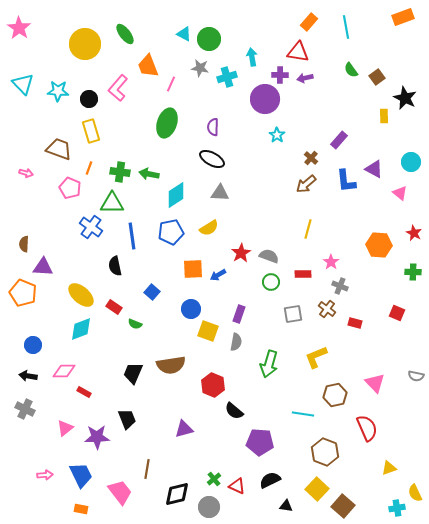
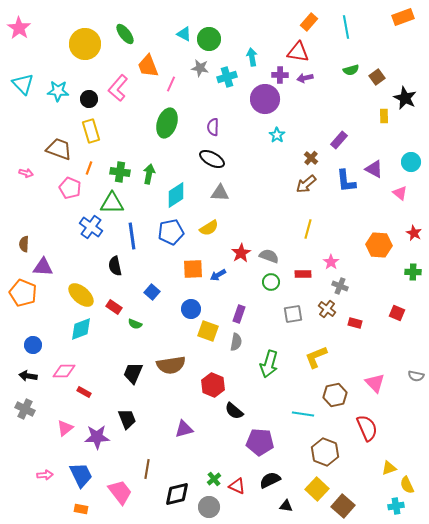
green semicircle at (351, 70): rotated 70 degrees counterclockwise
green arrow at (149, 174): rotated 90 degrees clockwise
yellow semicircle at (415, 493): moved 8 px left, 8 px up
cyan cross at (397, 508): moved 1 px left, 2 px up
